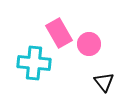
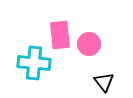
pink rectangle: moved 1 px right, 2 px down; rotated 24 degrees clockwise
